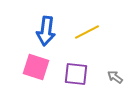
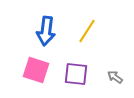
yellow line: moved 1 px up; rotated 30 degrees counterclockwise
pink square: moved 3 px down
